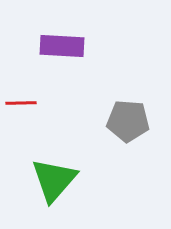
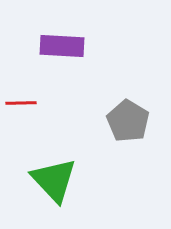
gray pentagon: rotated 27 degrees clockwise
green triangle: rotated 24 degrees counterclockwise
